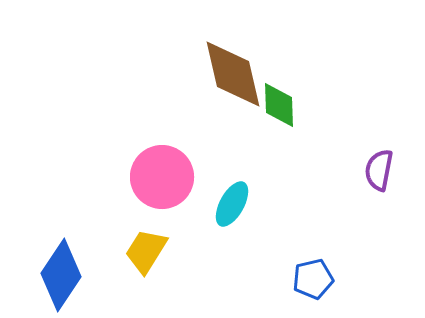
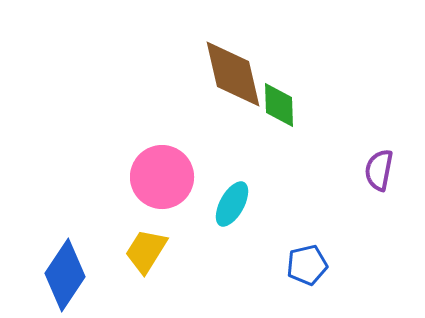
blue diamond: moved 4 px right
blue pentagon: moved 6 px left, 14 px up
